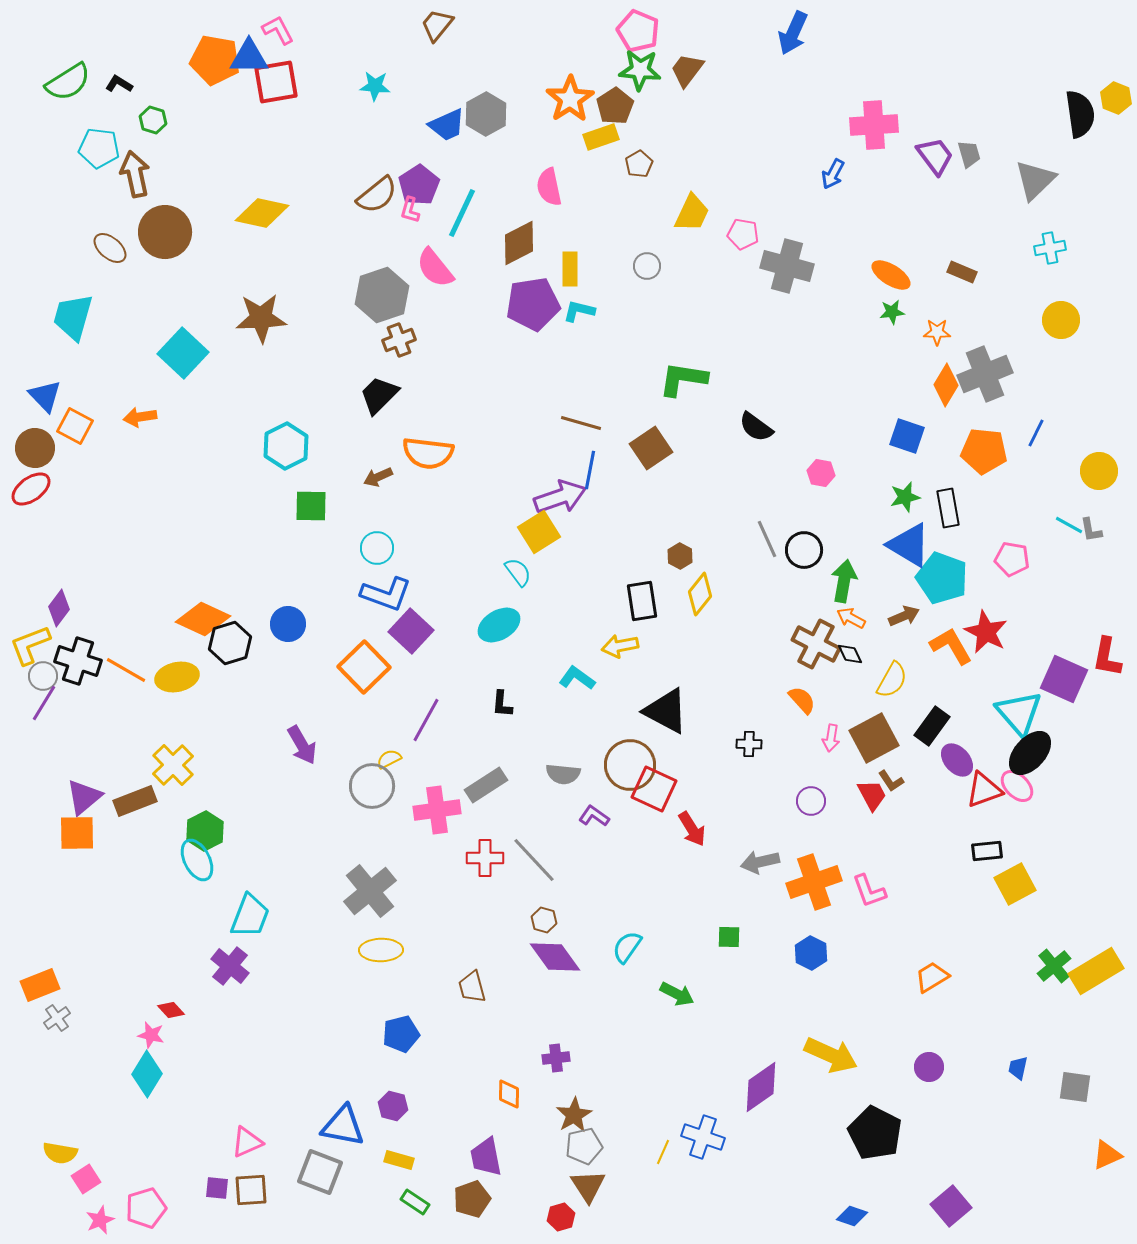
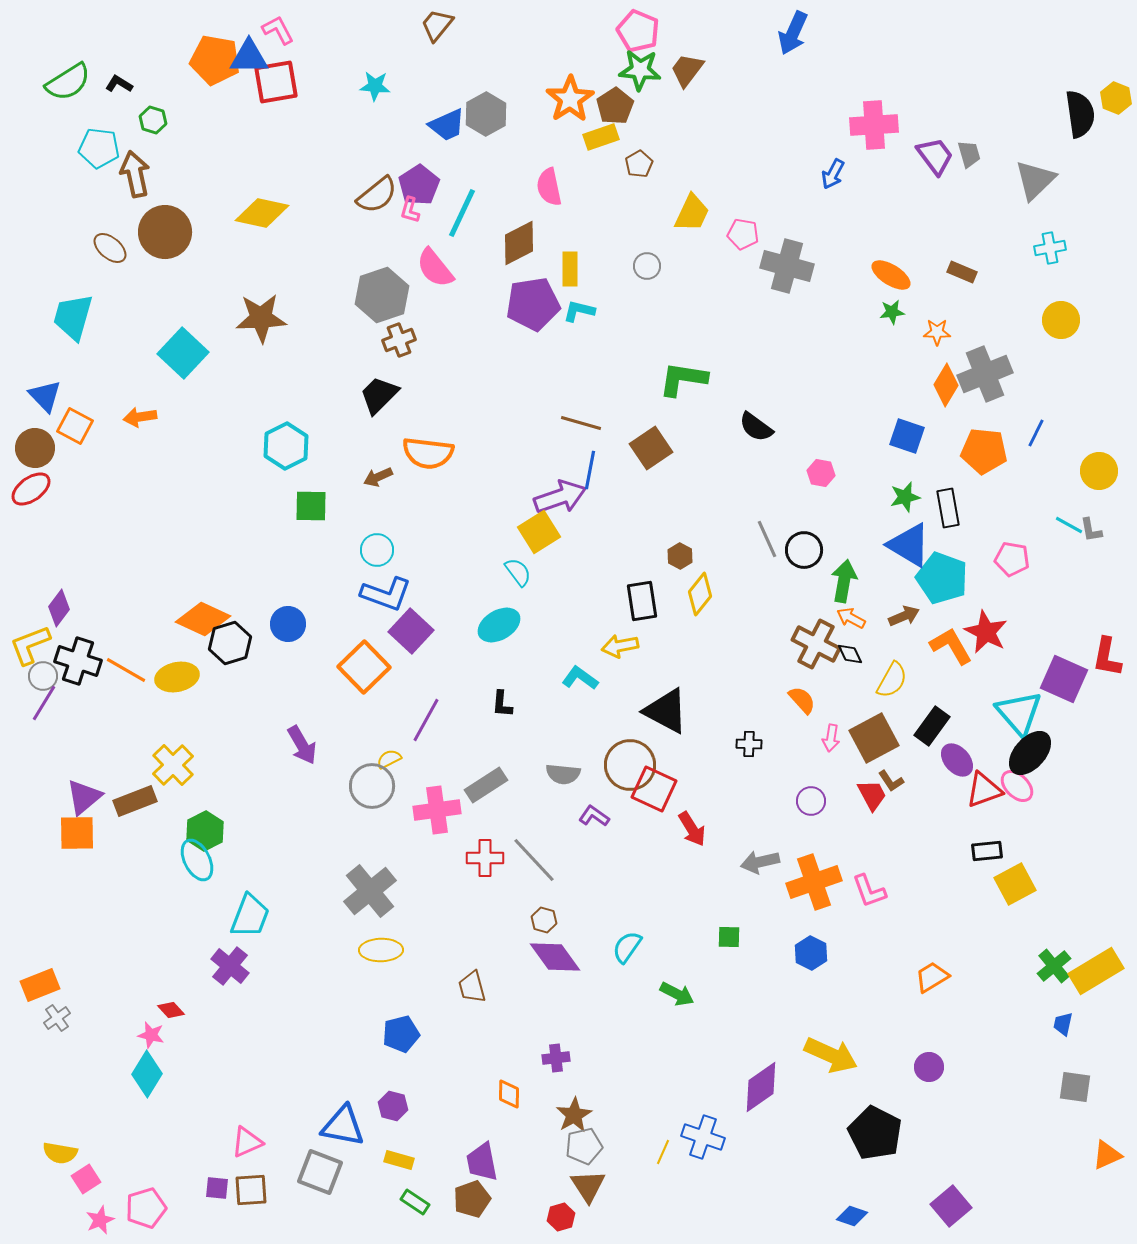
cyan circle at (377, 548): moved 2 px down
cyan L-shape at (577, 678): moved 3 px right
blue trapezoid at (1018, 1068): moved 45 px right, 44 px up
purple trapezoid at (486, 1157): moved 4 px left, 5 px down
